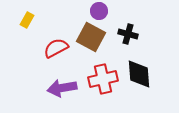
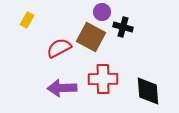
purple circle: moved 3 px right, 1 px down
black cross: moved 5 px left, 7 px up
red semicircle: moved 3 px right
black diamond: moved 9 px right, 17 px down
red cross: rotated 12 degrees clockwise
purple arrow: rotated 8 degrees clockwise
